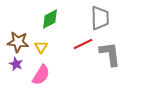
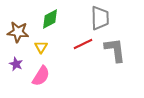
brown star: moved 10 px up
gray L-shape: moved 5 px right, 4 px up
pink semicircle: moved 1 px down
